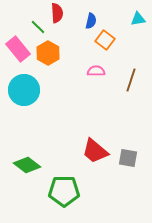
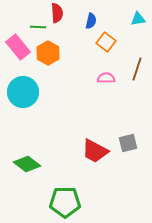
green line: rotated 42 degrees counterclockwise
orange square: moved 1 px right, 2 px down
pink rectangle: moved 2 px up
pink semicircle: moved 10 px right, 7 px down
brown line: moved 6 px right, 11 px up
cyan circle: moved 1 px left, 2 px down
red trapezoid: rotated 12 degrees counterclockwise
gray square: moved 15 px up; rotated 24 degrees counterclockwise
green diamond: moved 1 px up
green pentagon: moved 1 px right, 11 px down
